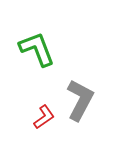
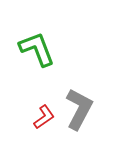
gray L-shape: moved 1 px left, 9 px down
